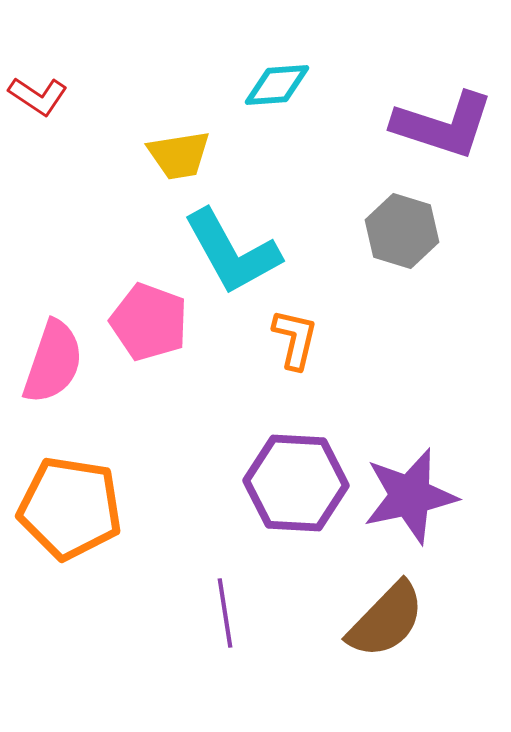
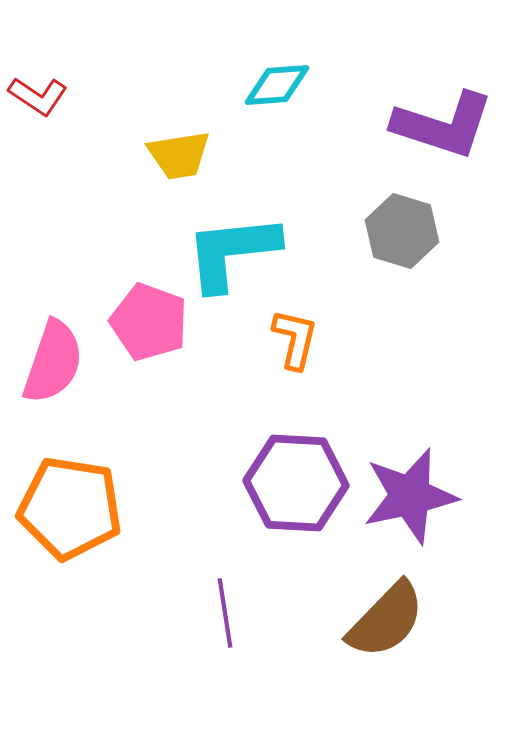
cyan L-shape: rotated 113 degrees clockwise
